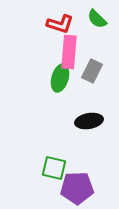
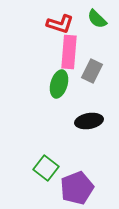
green ellipse: moved 1 px left, 6 px down
green square: moved 8 px left; rotated 25 degrees clockwise
purple pentagon: rotated 20 degrees counterclockwise
